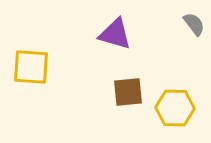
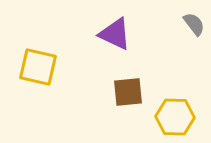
purple triangle: rotated 9 degrees clockwise
yellow square: moved 7 px right; rotated 9 degrees clockwise
yellow hexagon: moved 9 px down
